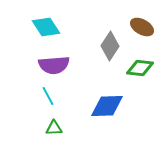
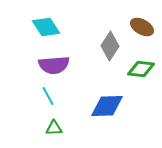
green diamond: moved 1 px right, 1 px down
